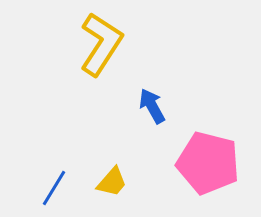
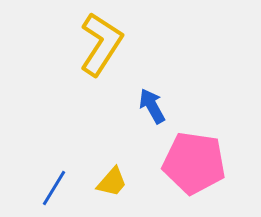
pink pentagon: moved 14 px left; rotated 6 degrees counterclockwise
